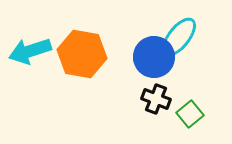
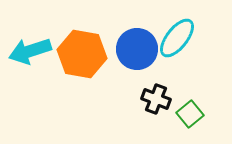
cyan ellipse: moved 2 px left, 1 px down
blue circle: moved 17 px left, 8 px up
